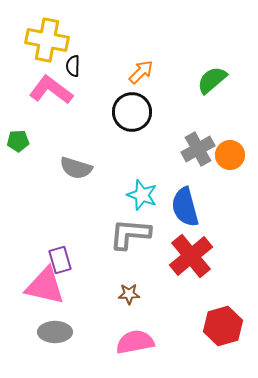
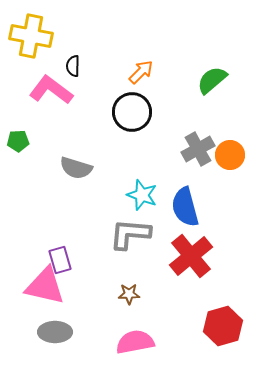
yellow cross: moved 16 px left, 4 px up
